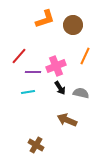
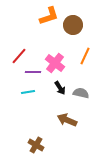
orange L-shape: moved 4 px right, 3 px up
pink cross: moved 1 px left, 3 px up; rotated 30 degrees counterclockwise
